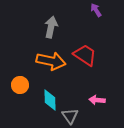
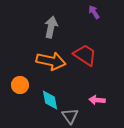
purple arrow: moved 2 px left, 2 px down
cyan diamond: rotated 10 degrees counterclockwise
